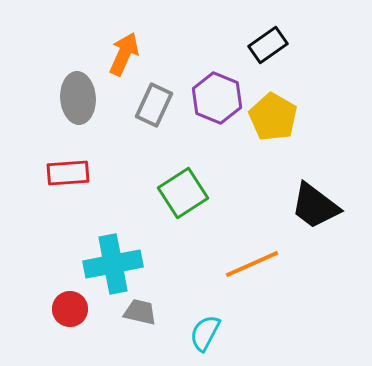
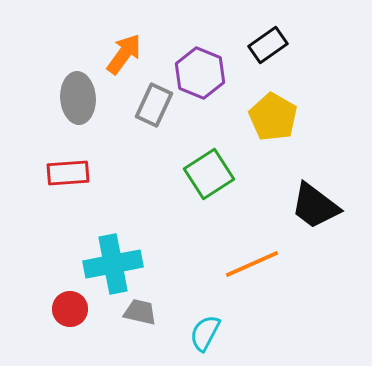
orange arrow: rotated 12 degrees clockwise
purple hexagon: moved 17 px left, 25 px up
green square: moved 26 px right, 19 px up
